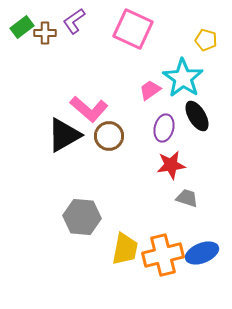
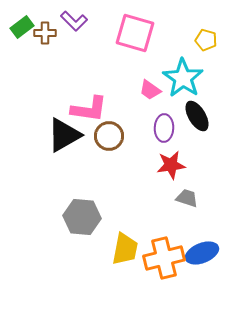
purple L-shape: rotated 100 degrees counterclockwise
pink square: moved 2 px right, 4 px down; rotated 9 degrees counterclockwise
pink trapezoid: rotated 110 degrees counterclockwise
pink L-shape: rotated 33 degrees counterclockwise
purple ellipse: rotated 12 degrees counterclockwise
orange cross: moved 1 px right, 3 px down
